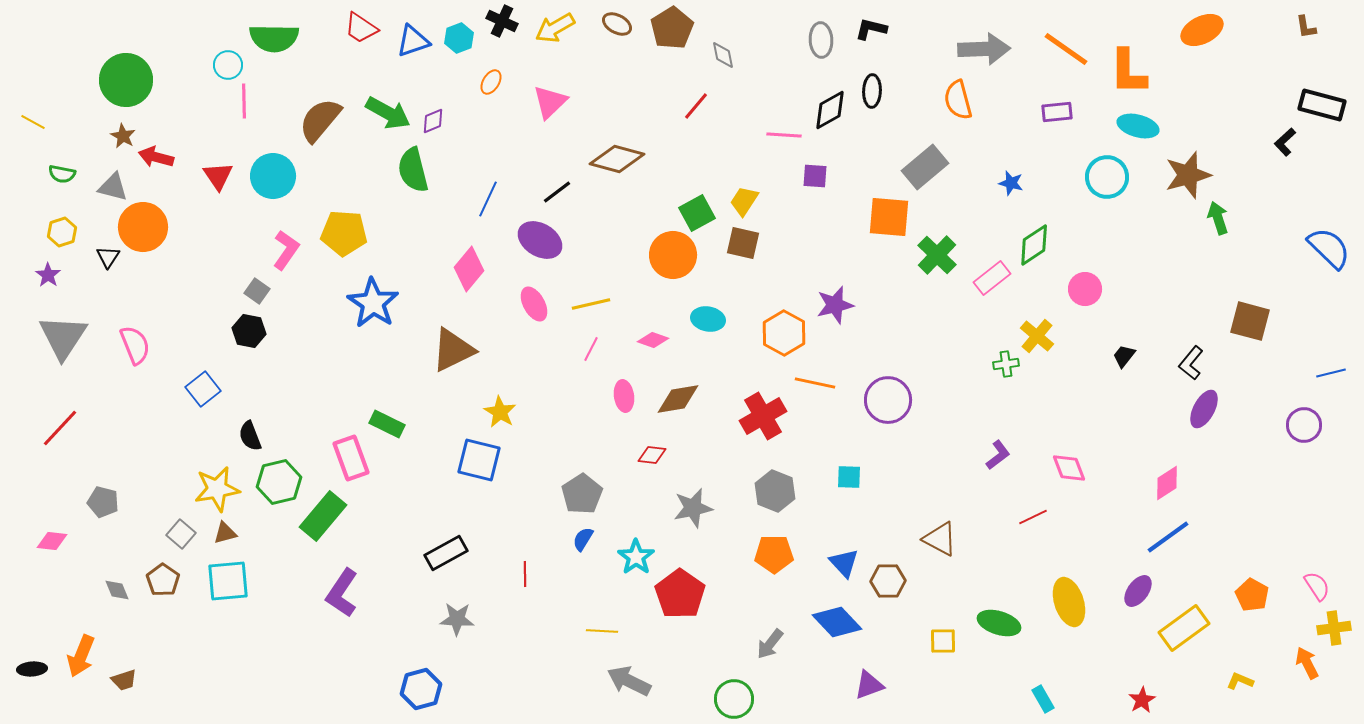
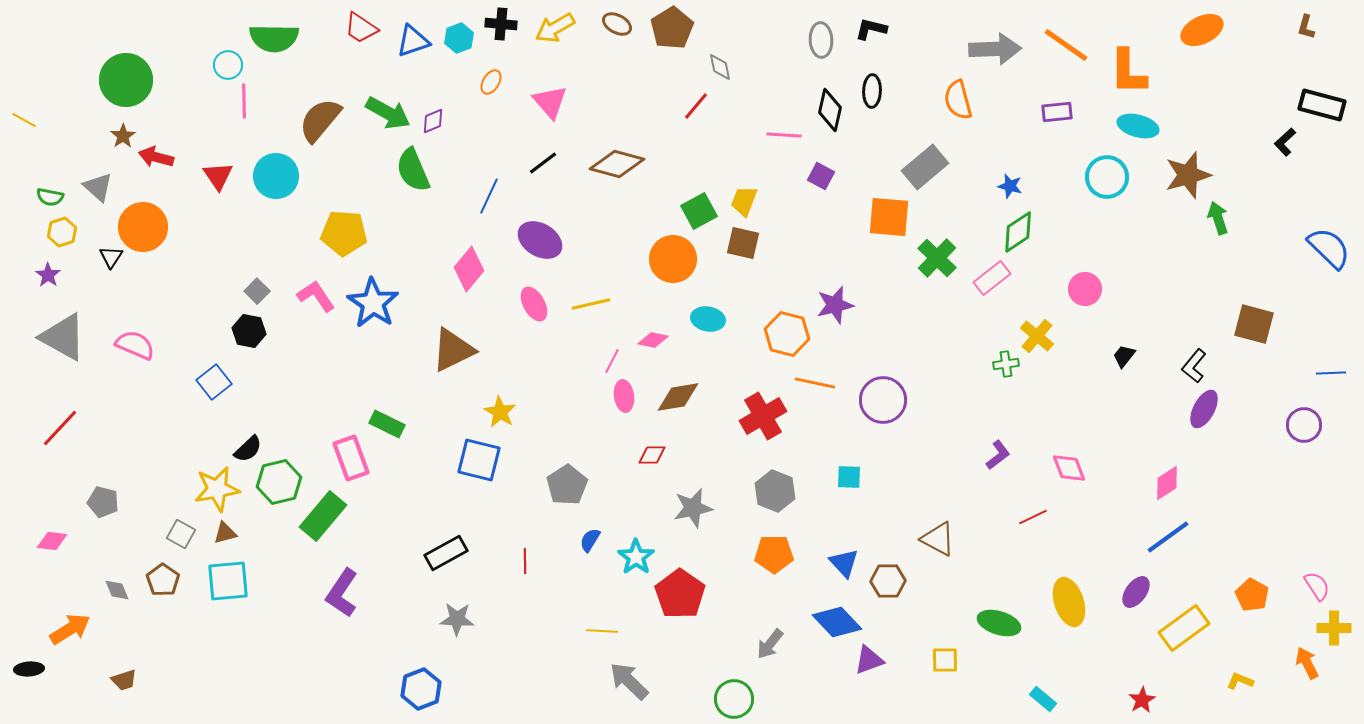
black cross at (502, 21): moved 1 px left, 3 px down; rotated 20 degrees counterclockwise
brown L-shape at (1306, 27): rotated 25 degrees clockwise
gray arrow at (984, 49): moved 11 px right
orange line at (1066, 49): moved 4 px up
gray diamond at (723, 55): moved 3 px left, 12 px down
pink triangle at (550, 102): rotated 27 degrees counterclockwise
black diamond at (830, 110): rotated 48 degrees counterclockwise
yellow line at (33, 122): moved 9 px left, 2 px up
brown star at (123, 136): rotated 10 degrees clockwise
brown diamond at (617, 159): moved 5 px down
green semicircle at (413, 170): rotated 9 degrees counterclockwise
green semicircle at (62, 174): moved 12 px left, 23 px down
cyan circle at (273, 176): moved 3 px right
purple square at (815, 176): moved 6 px right; rotated 24 degrees clockwise
blue star at (1011, 183): moved 1 px left, 3 px down
gray triangle at (113, 187): moved 15 px left; rotated 28 degrees clockwise
black line at (557, 192): moved 14 px left, 29 px up
blue line at (488, 199): moved 1 px right, 3 px up
yellow trapezoid at (744, 201): rotated 12 degrees counterclockwise
green square at (697, 213): moved 2 px right, 2 px up
green diamond at (1034, 245): moved 16 px left, 13 px up
pink L-shape at (286, 250): moved 30 px right, 46 px down; rotated 69 degrees counterclockwise
orange circle at (673, 255): moved 4 px down
green cross at (937, 255): moved 3 px down
black triangle at (108, 257): moved 3 px right
gray square at (257, 291): rotated 10 degrees clockwise
brown square at (1250, 321): moved 4 px right, 3 px down
orange hexagon at (784, 333): moved 3 px right, 1 px down; rotated 15 degrees counterclockwise
gray triangle at (63, 337): rotated 34 degrees counterclockwise
pink diamond at (653, 340): rotated 8 degrees counterclockwise
pink semicircle at (135, 345): rotated 45 degrees counterclockwise
pink line at (591, 349): moved 21 px right, 12 px down
black L-shape at (1191, 363): moved 3 px right, 3 px down
blue line at (1331, 373): rotated 12 degrees clockwise
blue square at (203, 389): moved 11 px right, 7 px up
brown diamond at (678, 399): moved 2 px up
purple circle at (888, 400): moved 5 px left
black semicircle at (250, 436): moved 2 px left, 13 px down; rotated 112 degrees counterclockwise
red diamond at (652, 455): rotated 8 degrees counterclockwise
gray pentagon at (582, 494): moved 15 px left, 9 px up
gray square at (181, 534): rotated 12 degrees counterclockwise
blue semicircle at (583, 539): moved 7 px right, 1 px down
brown triangle at (940, 539): moved 2 px left
red line at (525, 574): moved 13 px up
purple ellipse at (1138, 591): moved 2 px left, 1 px down
yellow cross at (1334, 628): rotated 8 degrees clockwise
yellow square at (943, 641): moved 2 px right, 19 px down
orange arrow at (81, 656): moved 11 px left, 27 px up; rotated 144 degrees counterclockwise
black ellipse at (32, 669): moved 3 px left
gray arrow at (629, 681): rotated 18 degrees clockwise
purple triangle at (869, 685): moved 25 px up
blue hexagon at (421, 689): rotated 6 degrees counterclockwise
cyan rectangle at (1043, 699): rotated 20 degrees counterclockwise
